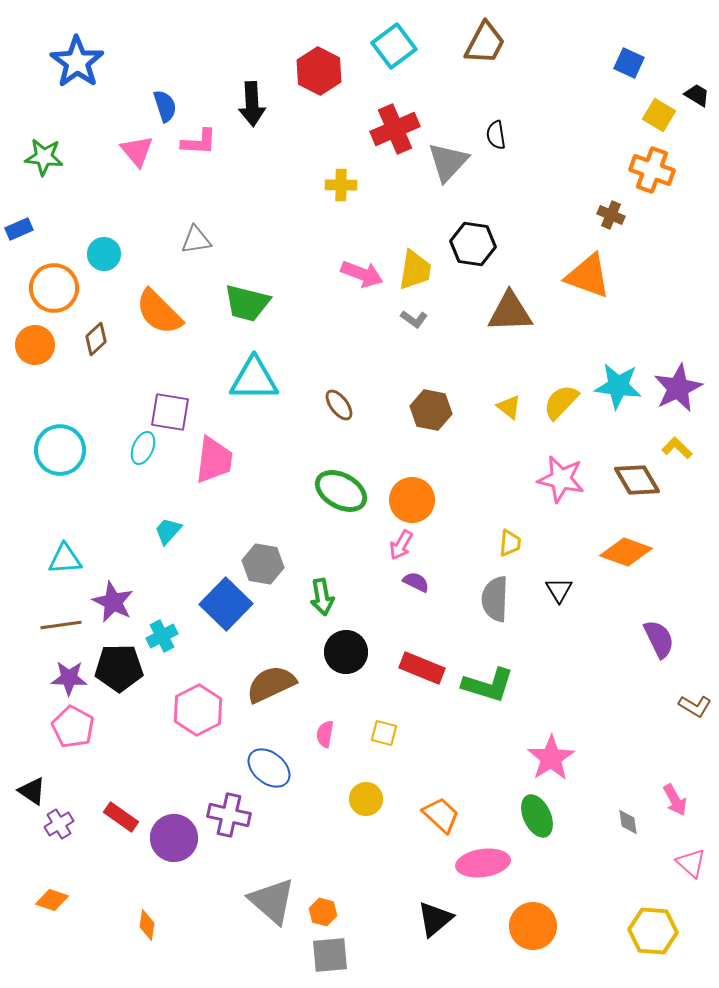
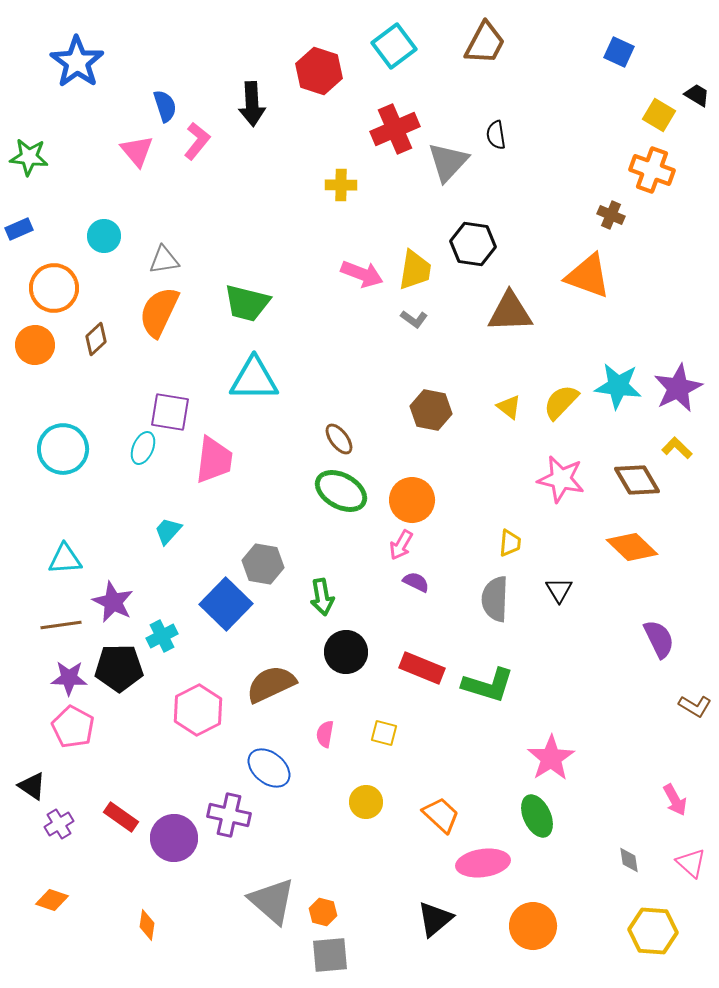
blue square at (629, 63): moved 10 px left, 11 px up
red hexagon at (319, 71): rotated 9 degrees counterclockwise
pink L-shape at (199, 142): moved 2 px left, 1 px up; rotated 54 degrees counterclockwise
green star at (44, 157): moved 15 px left
gray triangle at (196, 240): moved 32 px left, 20 px down
cyan circle at (104, 254): moved 18 px up
orange semicircle at (159, 312): rotated 70 degrees clockwise
brown ellipse at (339, 405): moved 34 px down
cyan circle at (60, 450): moved 3 px right, 1 px up
orange diamond at (626, 552): moved 6 px right, 5 px up; rotated 24 degrees clockwise
black triangle at (32, 791): moved 5 px up
yellow circle at (366, 799): moved 3 px down
gray diamond at (628, 822): moved 1 px right, 38 px down
